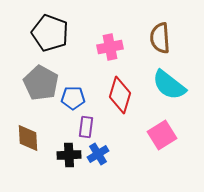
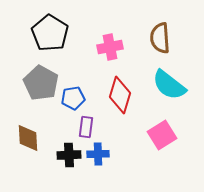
black pentagon: rotated 12 degrees clockwise
blue pentagon: rotated 10 degrees counterclockwise
blue cross: rotated 30 degrees clockwise
